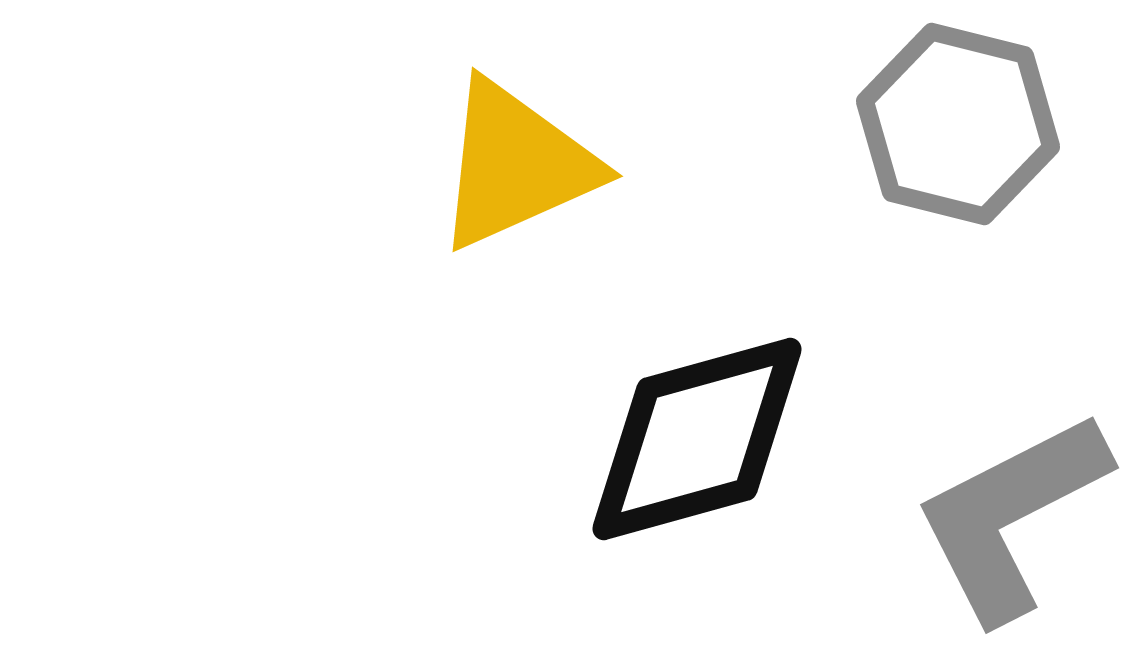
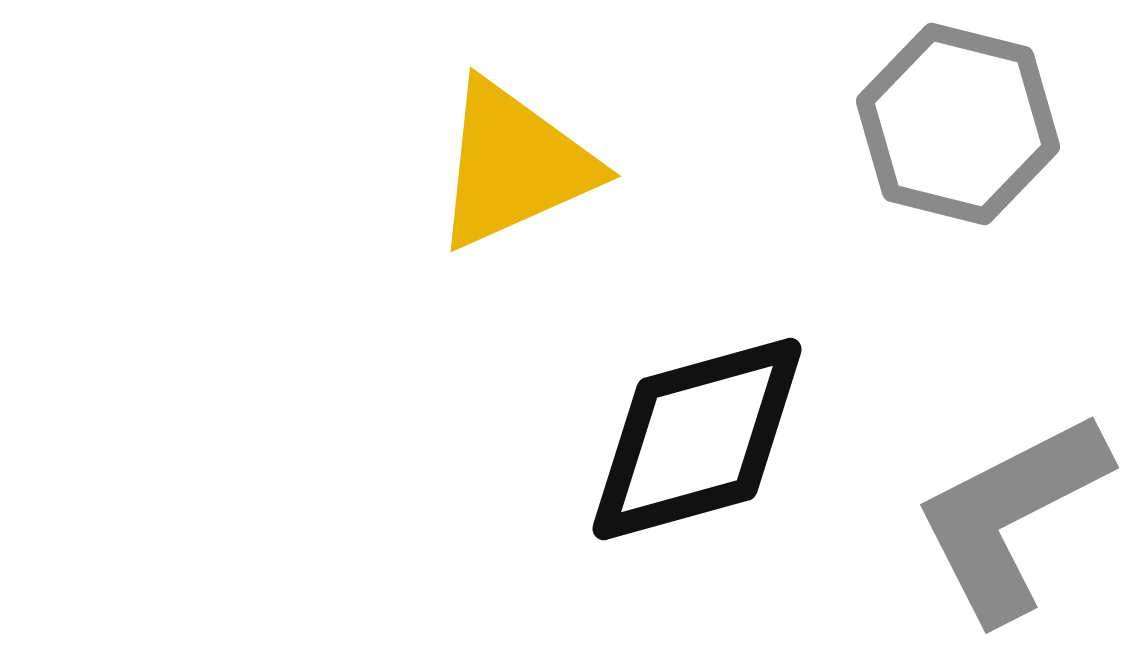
yellow triangle: moved 2 px left
